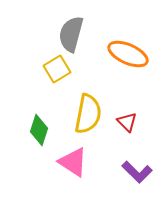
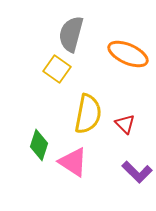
yellow square: rotated 24 degrees counterclockwise
red triangle: moved 2 px left, 2 px down
green diamond: moved 15 px down
